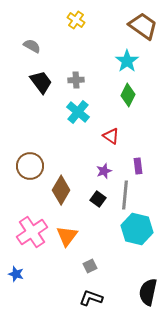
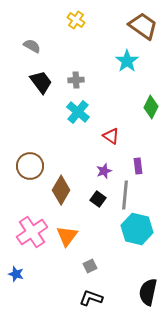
green diamond: moved 23 px right, 12 px down
